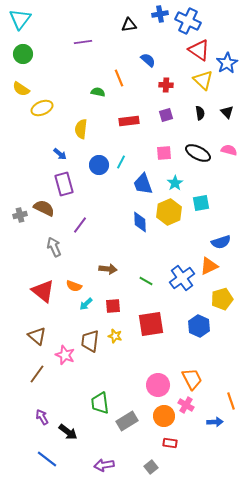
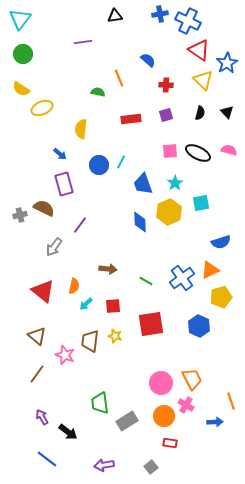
black triangle at (129, 25): moved 14 px left, 9 px up
black semicircle at (200, 113): rotated 24 degrees clockwise
red rectangle at (129, 121): moved 2 px right, 2 px up
pink square at (164, 153): moved 6 px right, 2 px up
gray arrow at (54, 247): rotated 120 degrees counterclockwise
orange triangle at (209, 266): moved 1 px right, 4 px down
orange semicircle at (74, 286): rotated 98 degrees counterclockwise
yellow pentagon at (222, 299): moved 1 px left, 2 px up
pink circle at (158, 385): moved 3 px right, 2 px up
